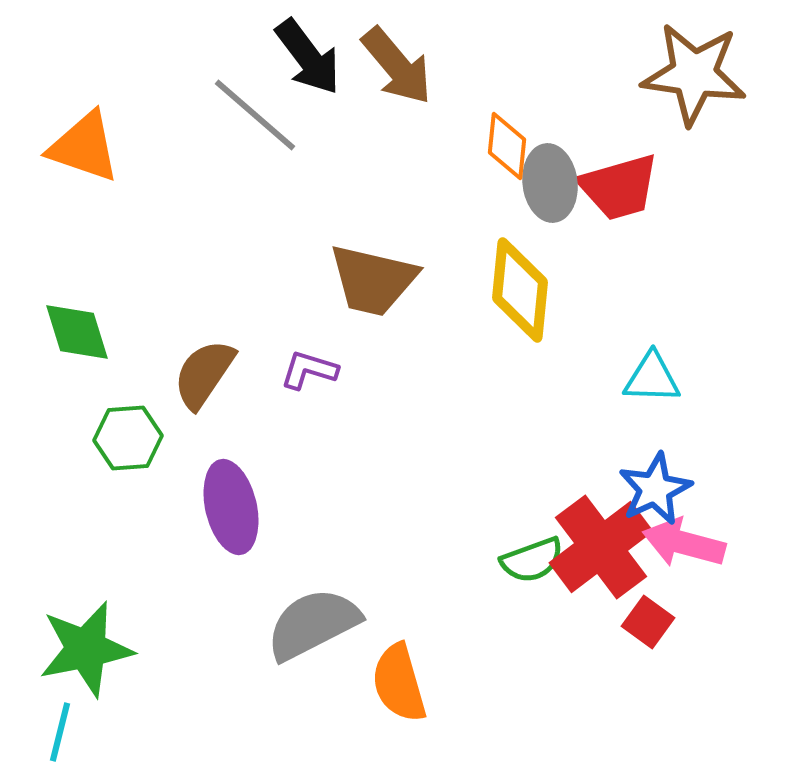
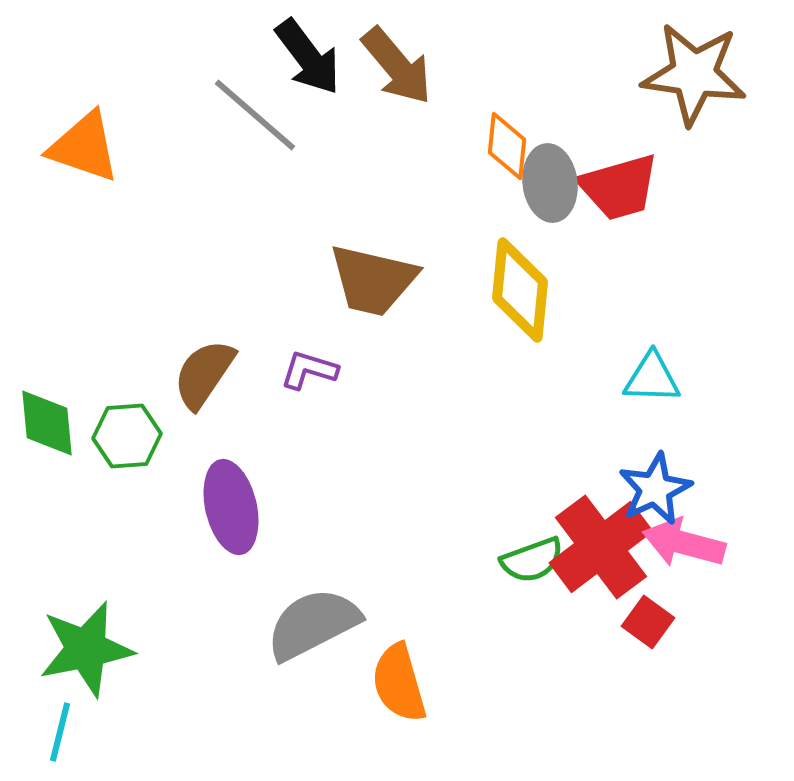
green diamond: moved 30 px left, 91 px down; rotated 12 degrees clockwise
green hexagon: moved 1 px left, 2 px up
